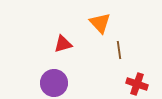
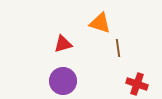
orange triangle: rotated 30 degrees counterclockwise
brown line: moved 1 px left, 2 px up
purple circle: moved 9 px right, 2 px up
